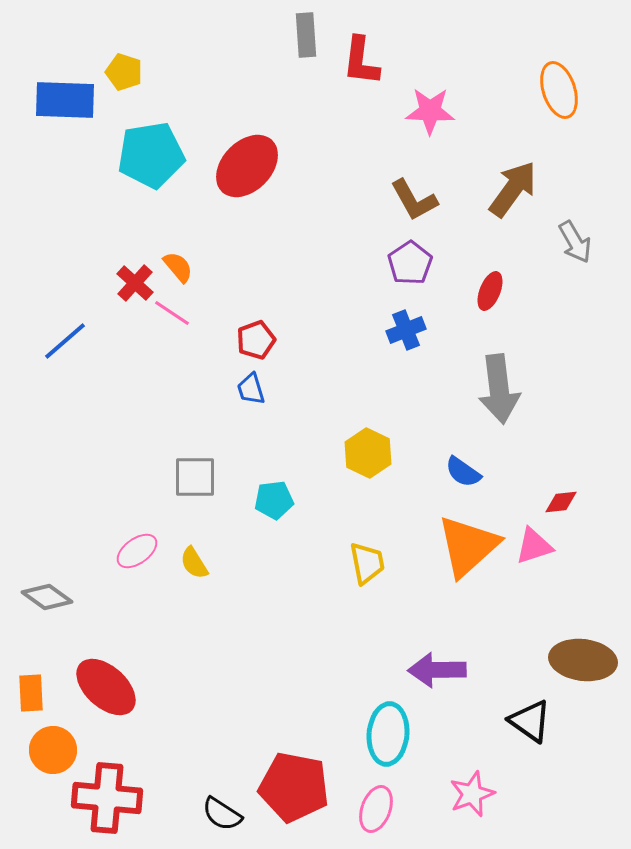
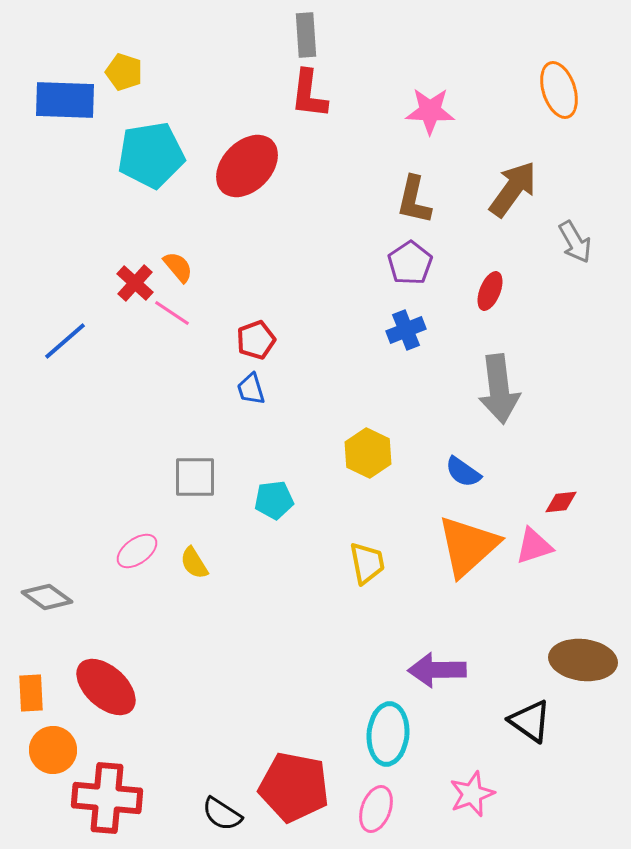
red L-shape at (361, 61): moved 52 px left, 33 px down
brown L-shape at (414, 200): rotated 42 degrees clockwise
